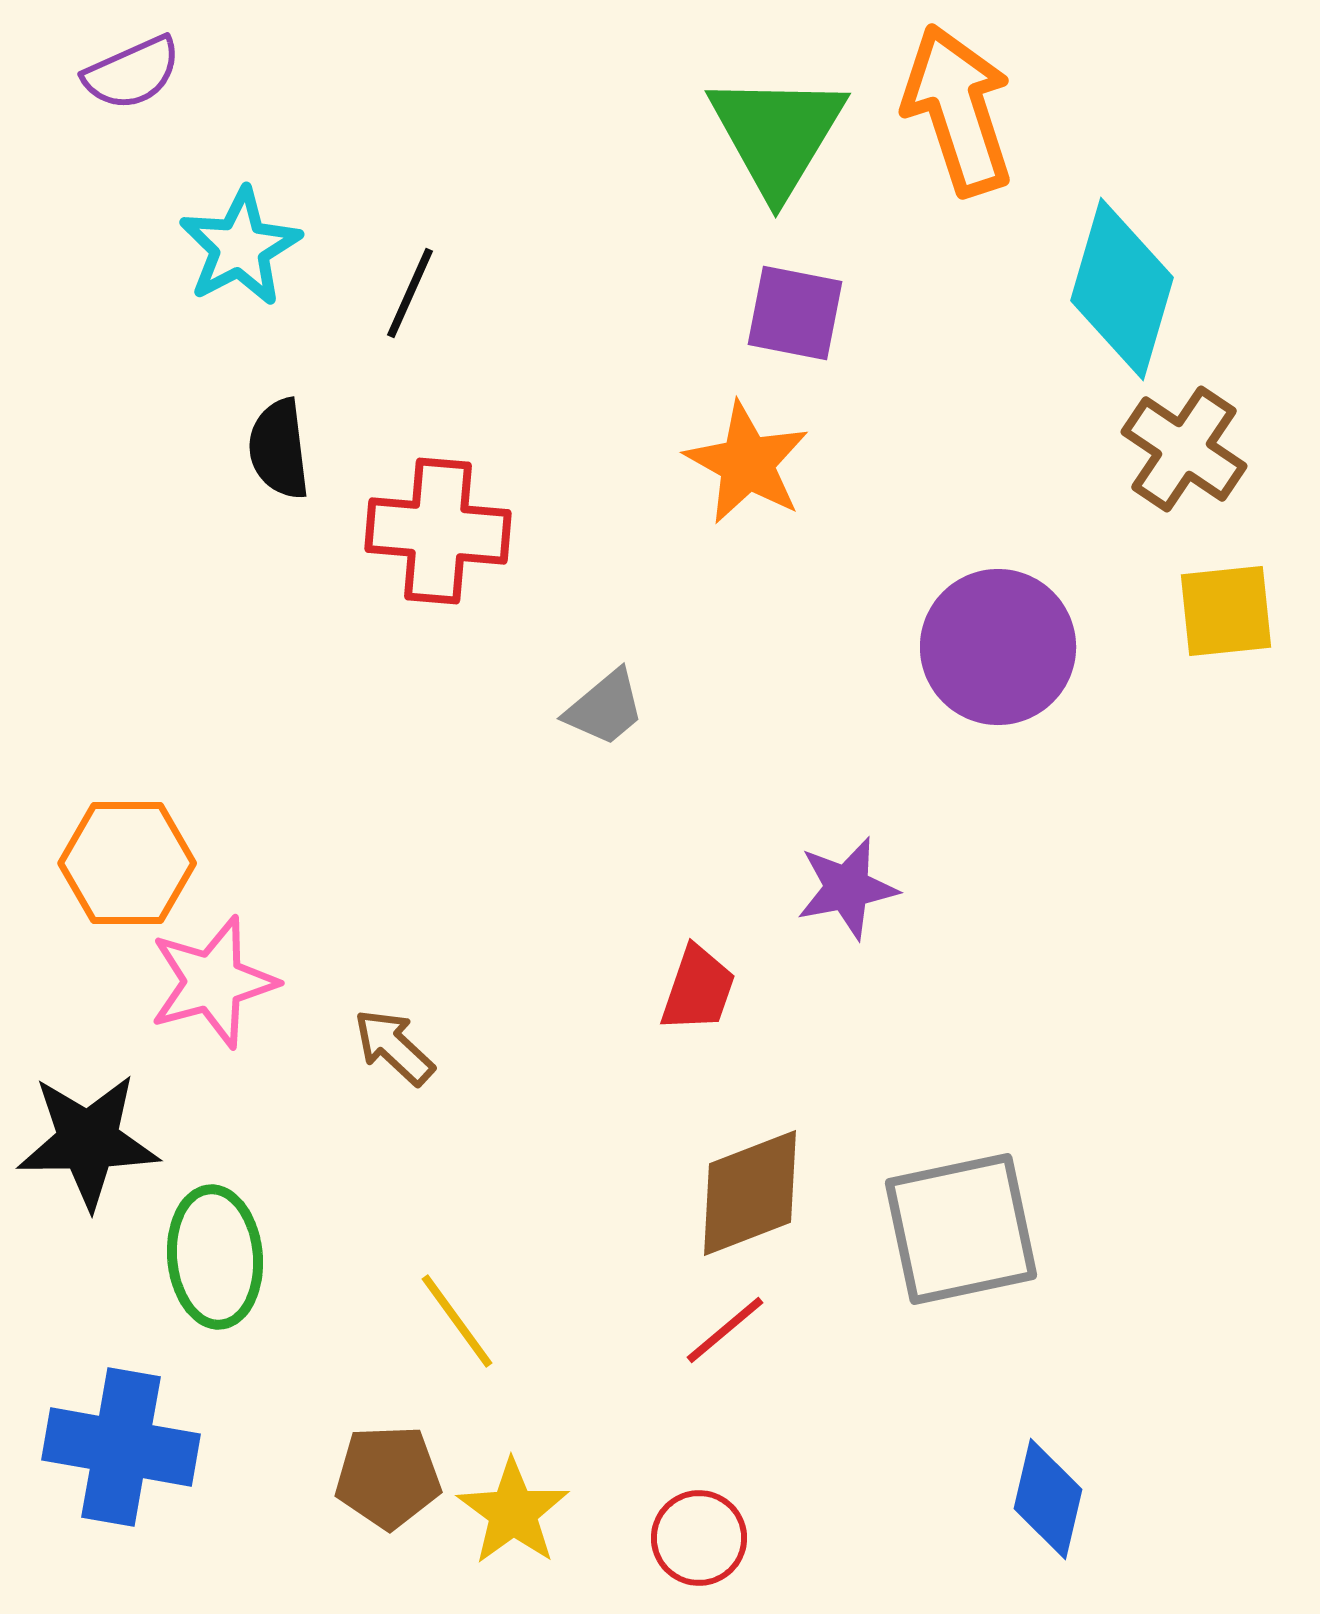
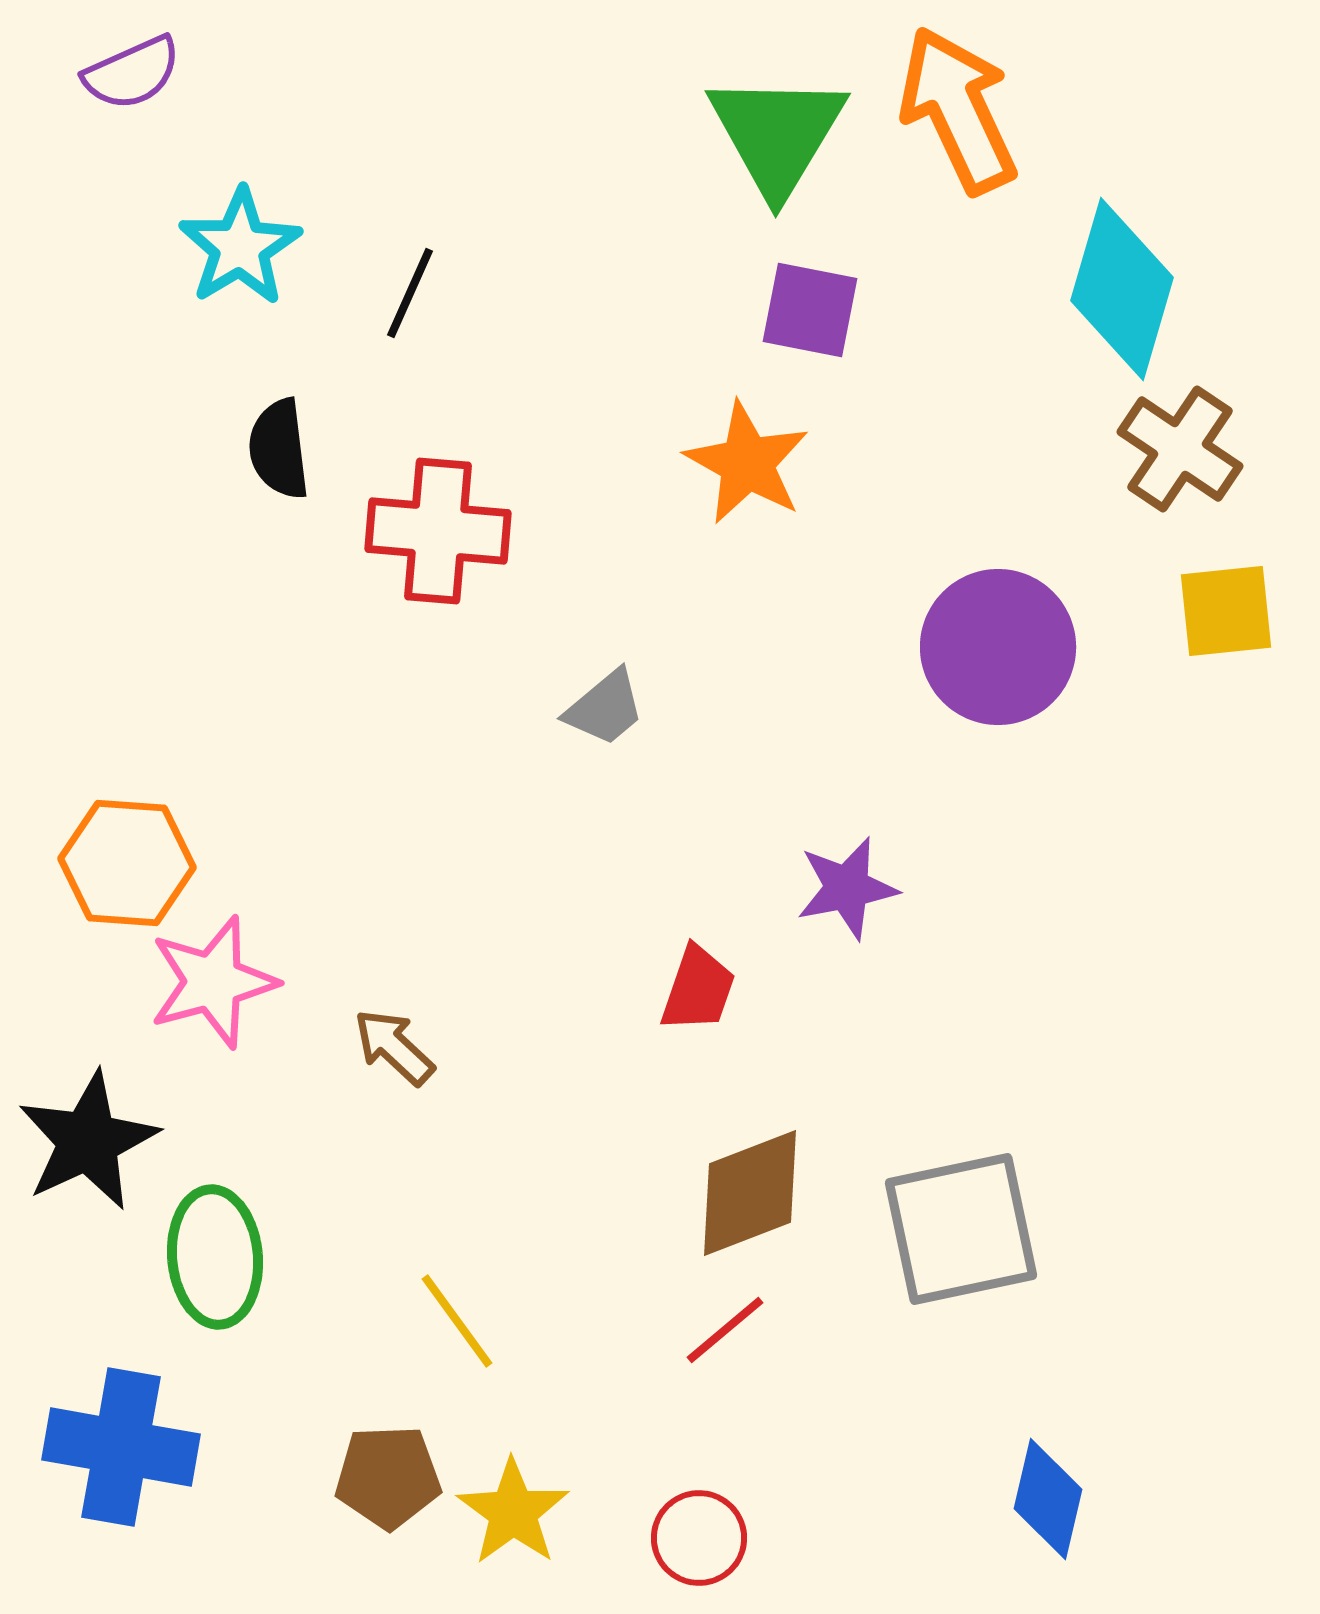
orange arrow: rotated 7 degrees counterclockwise
cyan star: rotated 3 degrees counterclockwise
purple square: moved 15 px right, 3 px up
brown cross: moved 4 px left
orange hexagon: rotated 4 degrees clockwise
black star: rotated 24 degrees counterclockwise
